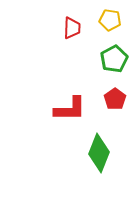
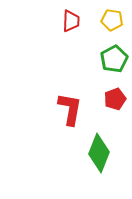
yellow pentagon: moved 2 px right
red trapezoid: moved 1 px left, 7 px up
red pentagon: rotated 15 degrees clockwise
red L-shape: rotated 80 degrees counterclockwise
